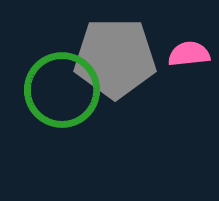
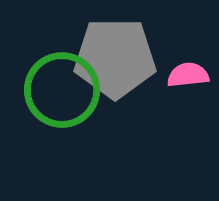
pink semicircle: moved 1 px left, 21 px down
